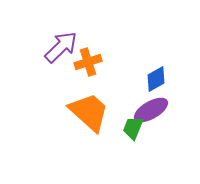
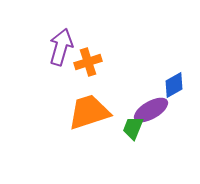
purple arrow: rotated 30 degrees counterclockwise
blue diamond: moved 18 px right, 6 px down
orange trapezoid: rotated 60 degrees counterclockwise
